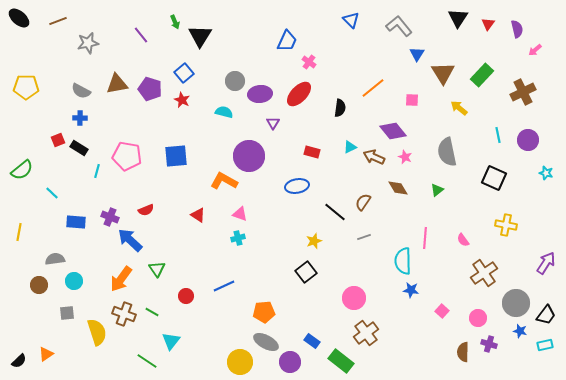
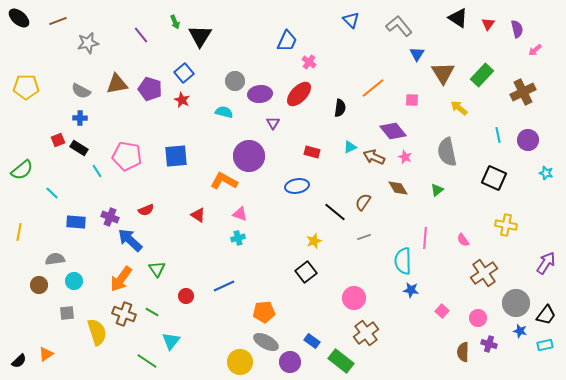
black triangle at (458, 18): rotated 30 degrees counterclockwise
cyan line at (97, 171): rotated 48 degrees counterclockwise
